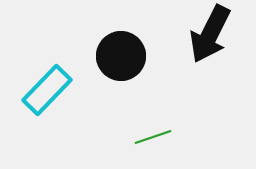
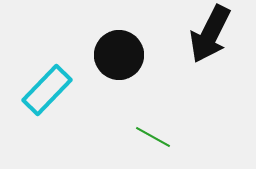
black circle: moved 2 px left, 1 px up
green line: rotated 48 degrees clockwise
